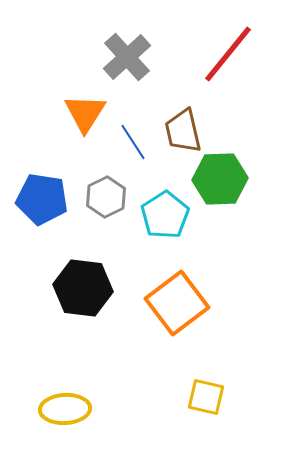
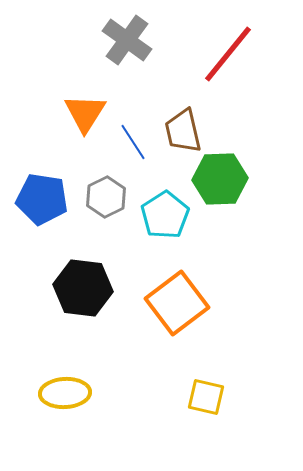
gray cross: moved 17 px up; rotated 12 degrees counterclockwise
yellow ellipse: moved 16 px up
